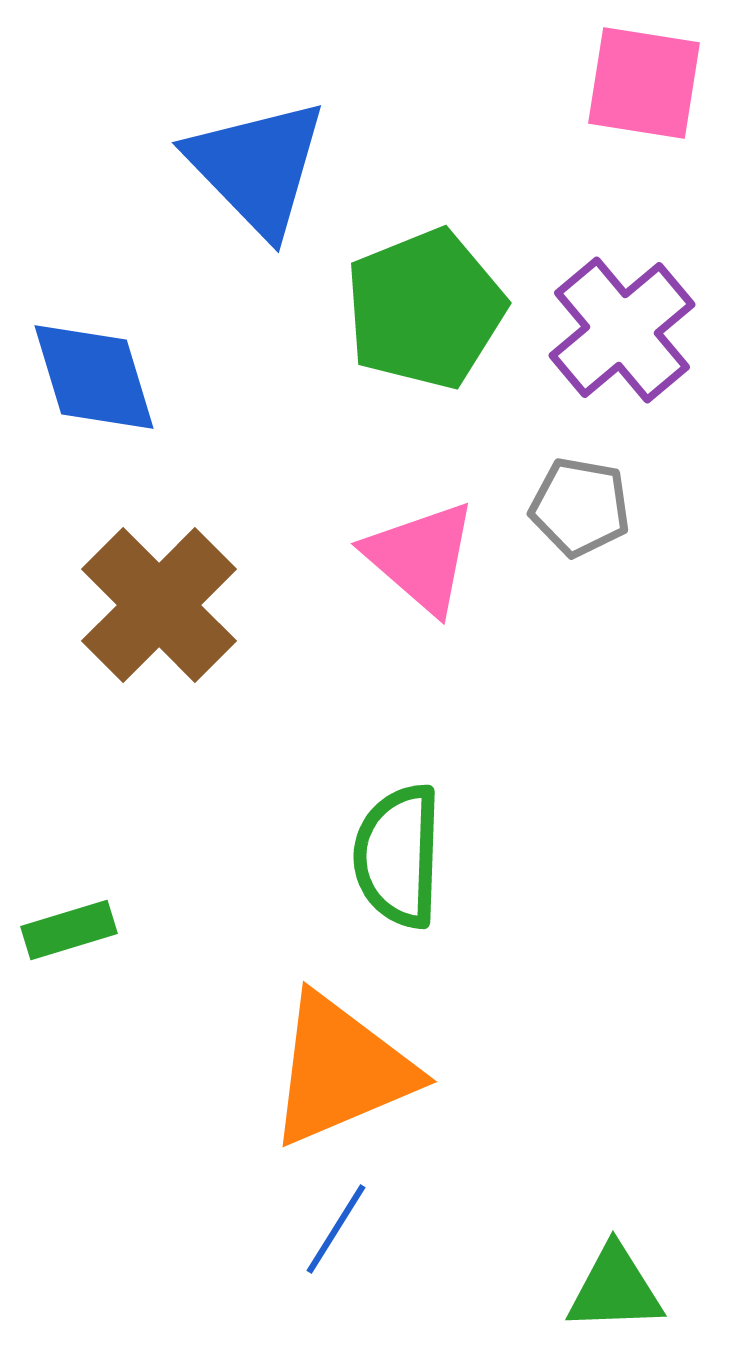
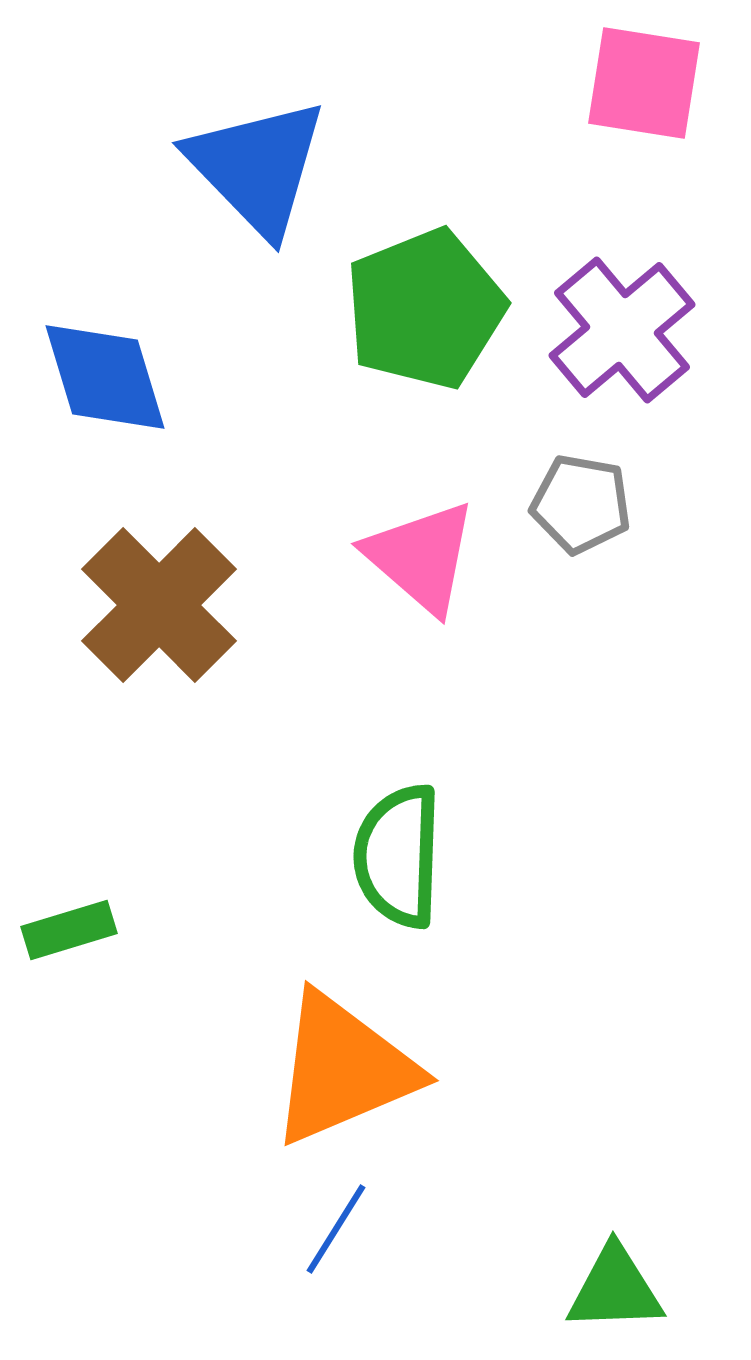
blue diamond: moved 11 px right
gray pentagon: moved 1 px right, 3 px up
orange triangle: moved 2 px right, 1 px up
